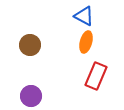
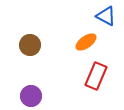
blue triangle: moved 22 px right
orange ellipse: rotated 40 degrees clockwise
